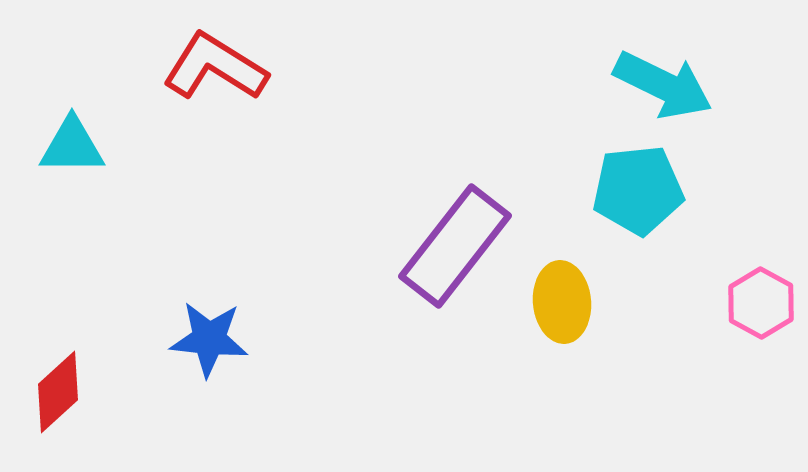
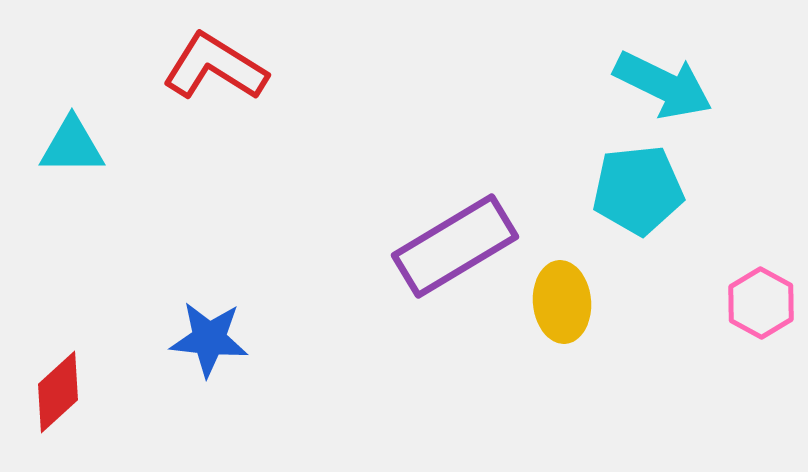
purple rectangle: rotated 21 degrees clockwise
